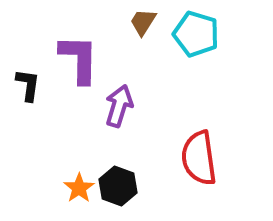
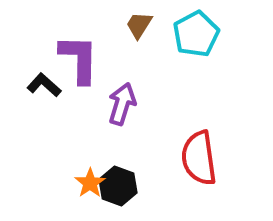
brown trapezoid: moved 4 px left, 3 px down
cyan pentagon: rotated 27 degrees clockwise
black L-shape: moved 16 px right; rotated 56 degrees counterclockwise
purple arrow: moved 3 px right, 2 px up
orange star: moved 11 px right, 5 px up
